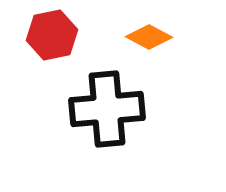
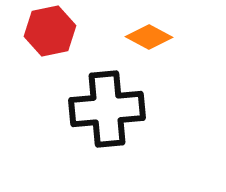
red hexagon: moved 2 px left, 4 px up
